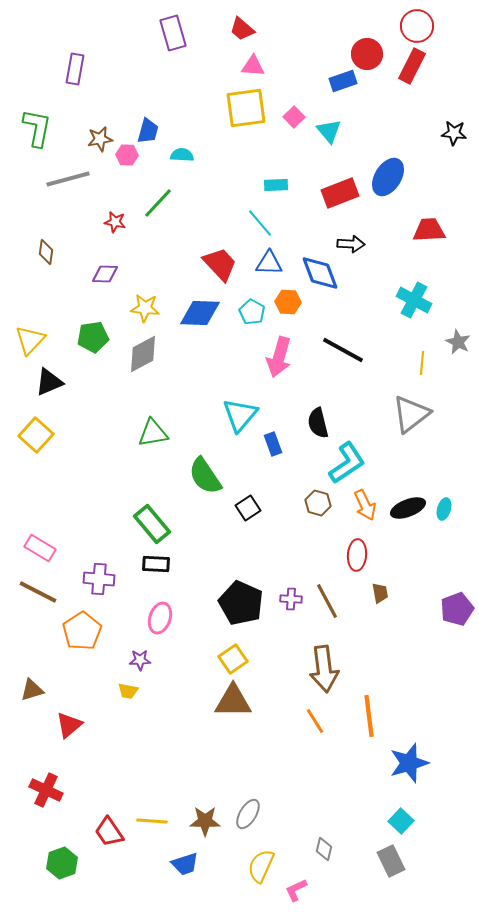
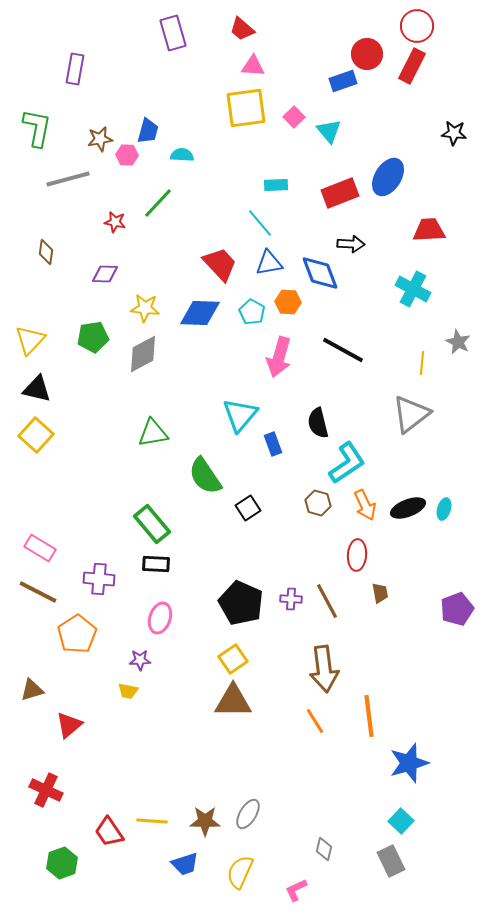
blue triangle at (269, 263): rotated 12 degrees counterclockwise
cyan cross at (414, 300): moved 1 px left, 11 px up
black triangle at (49, 382): moved 12 px left, 7 px down; rotated 36 degrees clockwise
orange pentagon at (82, 631): moved 5 px left, 3 px down
yellow semicircle at (261, 866): moved 21 px left, 6 px down
